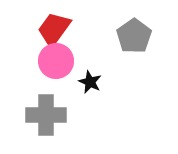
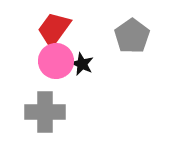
gray pentagon: moved 2 px left
black star: moved 8 px left, 18 px up
gray cross: moved 1 px left, 3 px up
